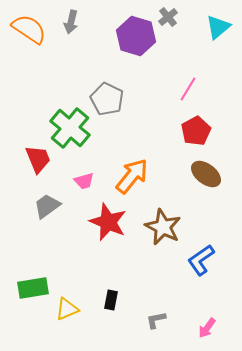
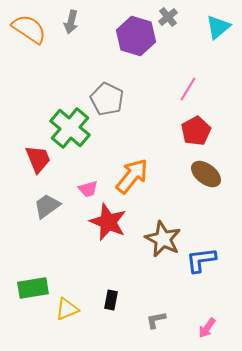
pink trapezoid: moved 4 px right, 8 px down
brown star: moved 12 px down
blue L-shape: rotated 28 degrees clockwise
